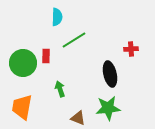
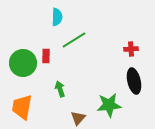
black ellipse: moved 24 px right, 7 px down
green star: moved 1 px right, 3 px up
brown triangle: rotated 49 degrees clockwise
